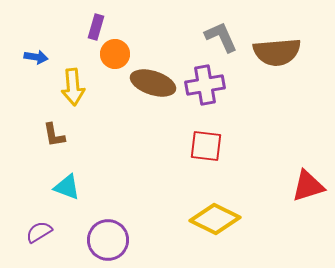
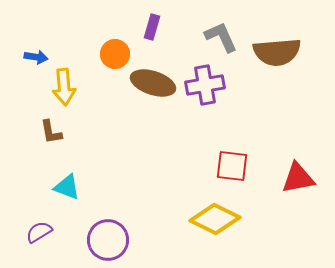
purple rectangle: moved 56 px right
yellow arrow: moved 9 px left
brown L-shape: moved 3 px left, 3 px up
red square: moved 26 px right, 20 px down
red triangle: moved 10 px left, 8 px up; rotated 6 degrees clockwise
